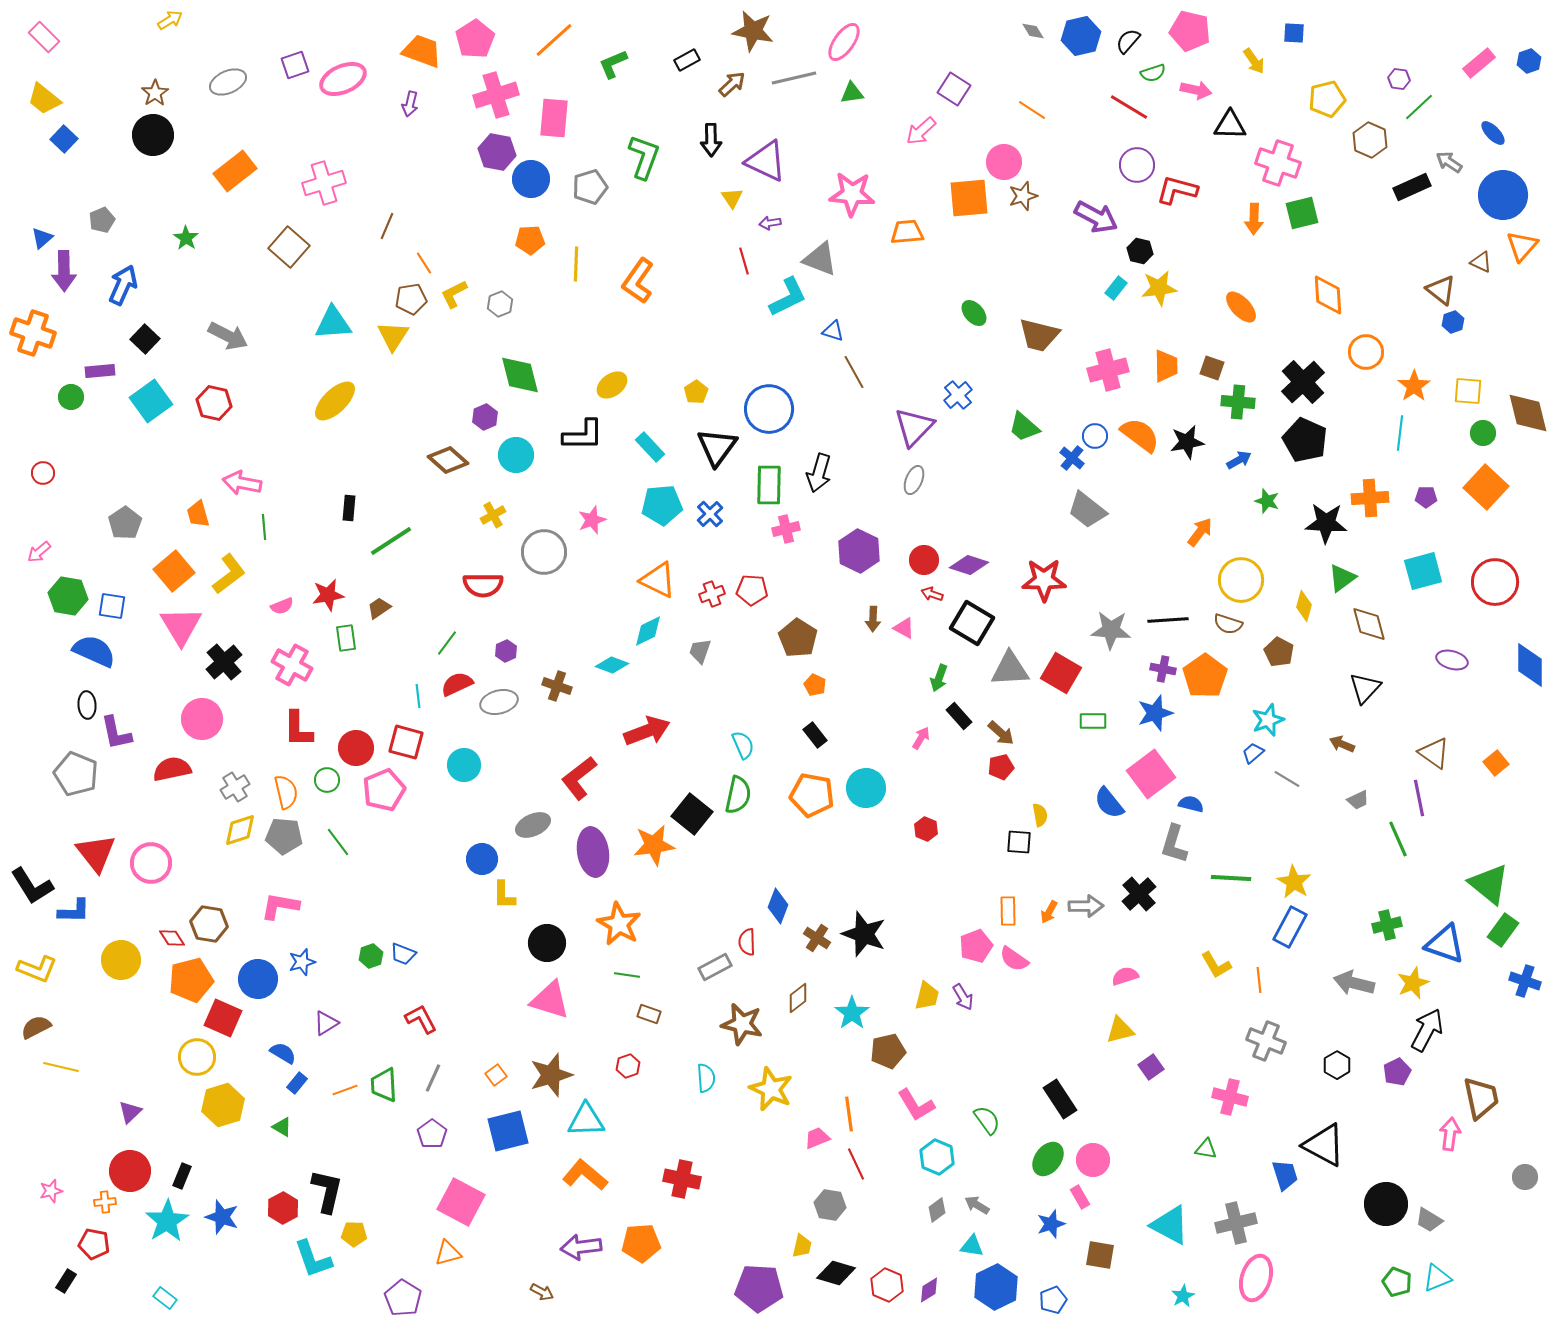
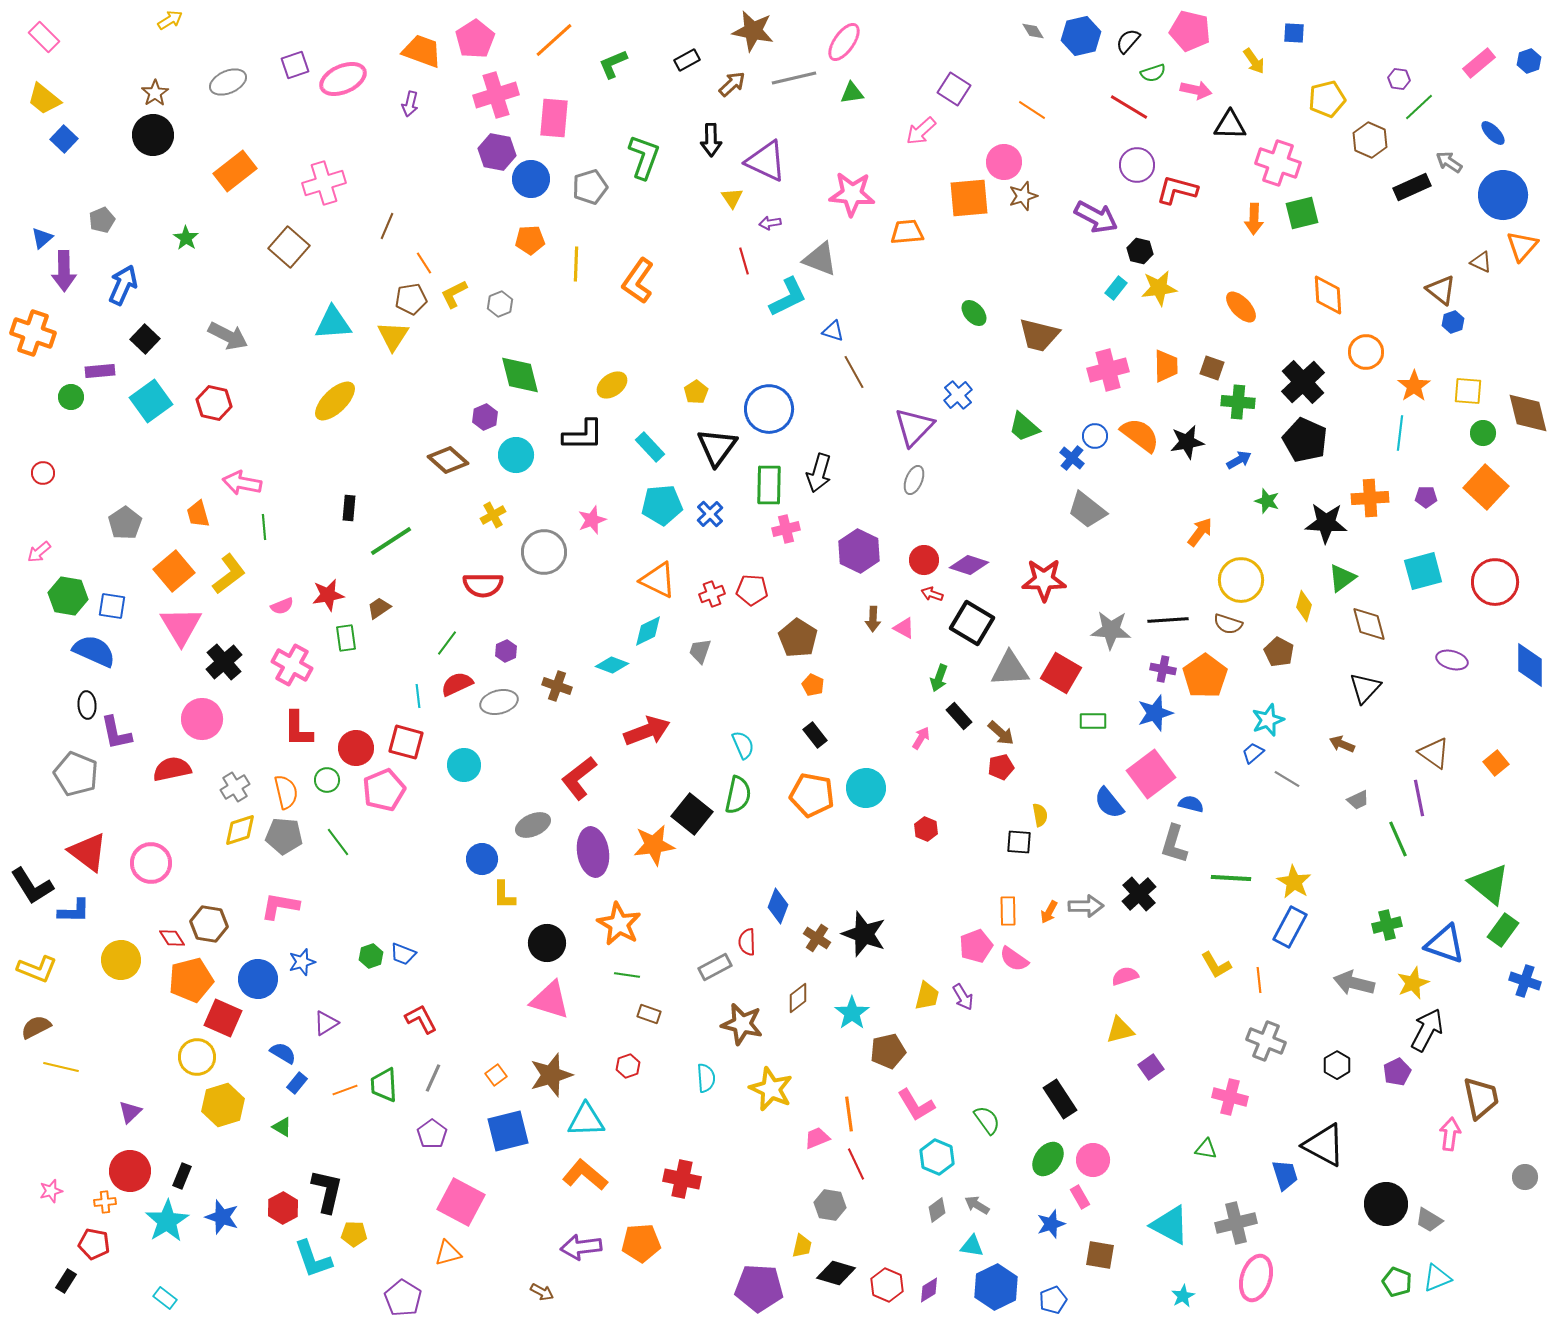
orange pentagon at (815, 685): moved 2 px left
red triangle at (96, 853): moved 8 px left, 1 px up; rotated 15 degrees counterclockwise
